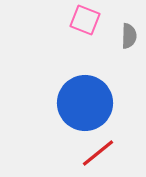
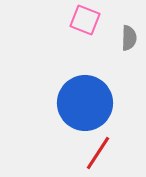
gray semicircle: moved 2 px down
red line: rotated 18 degrees counterclockwise
